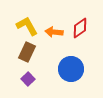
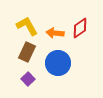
orange arrow: moved 1 px right, 1 px down
blue circle: moved 13 px left, 6 px up
